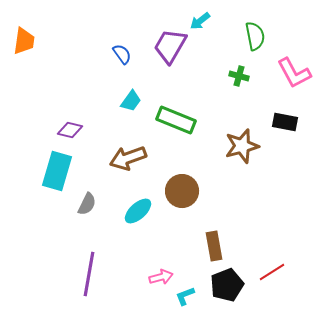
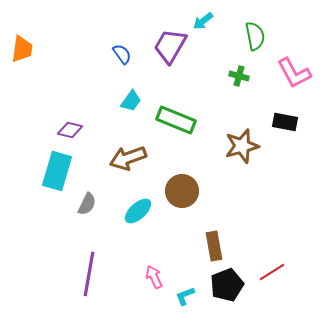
cyan arrow: moved 3 px right
orange trapezoid: moved 2 px left, 8 px down
pink arrow: moved 7 px left; rotated 100 degrees counterclockwise
